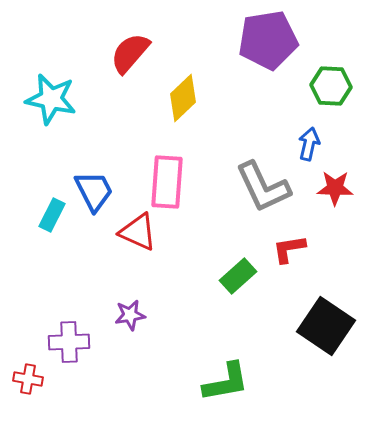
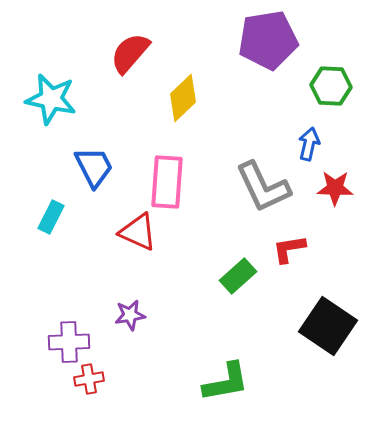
blue trapezoid: moved 24 px up
cyan rectangle: moved 1 px left, 2 px down
black square: moved 2 px right
red cross: moved 61 px right; rotated 20 degrees counterclockwise
